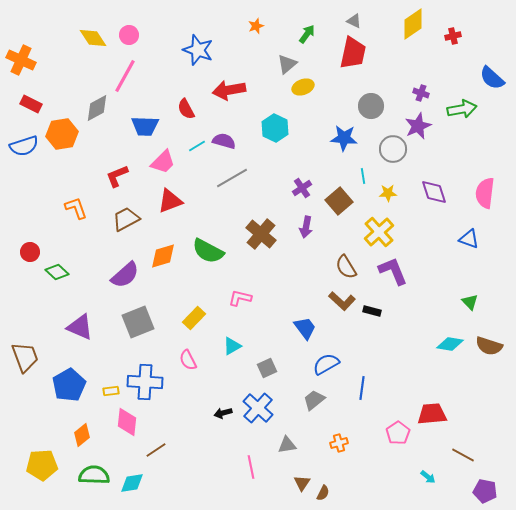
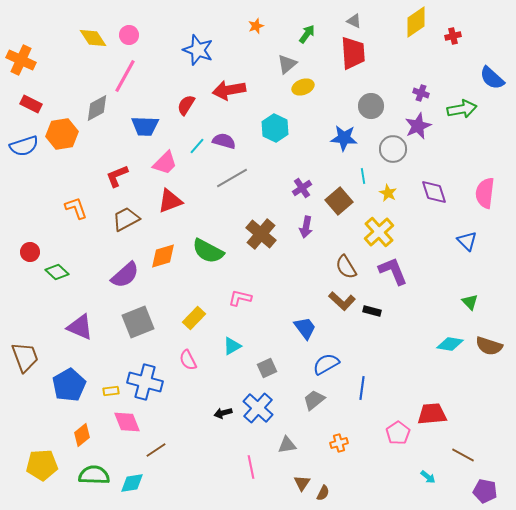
yellow diamond at (413, 24): moved 3 px right, 2 px up
red trapezoid at (353, 53): rotated 16 degrees counterclockwise
red semicircle at (186, 109): moved 4 px up; rotated 60 degrees clockwise
cyan line at (197, 146): rotated 18 degrees counterclockwise
pink trapezoid at (163, 162): moved 2 px right, 1 px down
yellow star at (388, 193): rotated 30 degrees clockwise
blue triangle at (469, 239): moved 2 px left, 2 px down; rotated 25 degrees clockwise
blue cross at (145, 382): rotated 12 degrees clockwise
pink diamond at (127, 422): rotated 28 degrees counterclockwise
